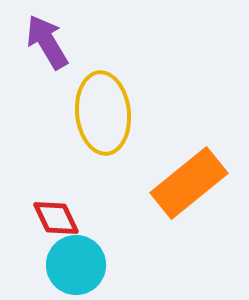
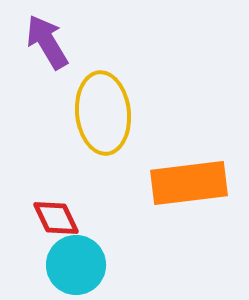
orange rectangle: rotated 32 degrees clockwise
